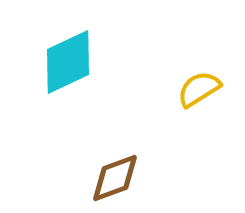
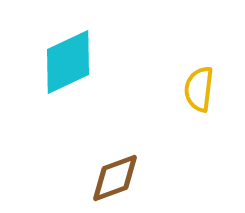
yellow semicircle: rotated 51 degrees counterclockwise
